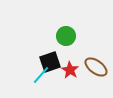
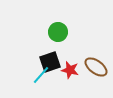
green circle: moved 8 px left, 4 px up
red star: rotated 18 degrees counterclockwise
